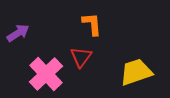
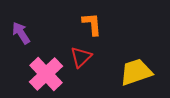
purple arrow: moved 3 px right; rotated 90 degrees counterclockwise
red triangle: rotated 10 degrees clockwise
